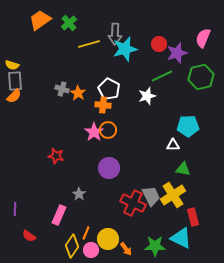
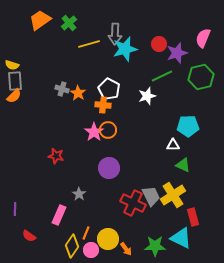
green triangle: moved 4 px up; rotated 14 degrees clockwise
